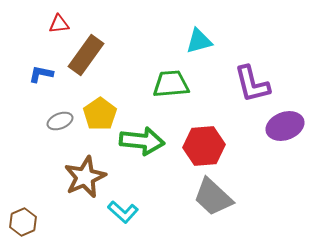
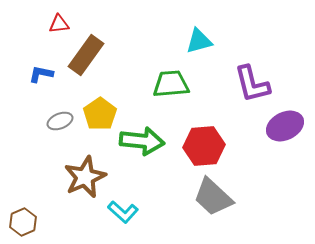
purple ellipse: rotated 6 degrees counterclockwise
